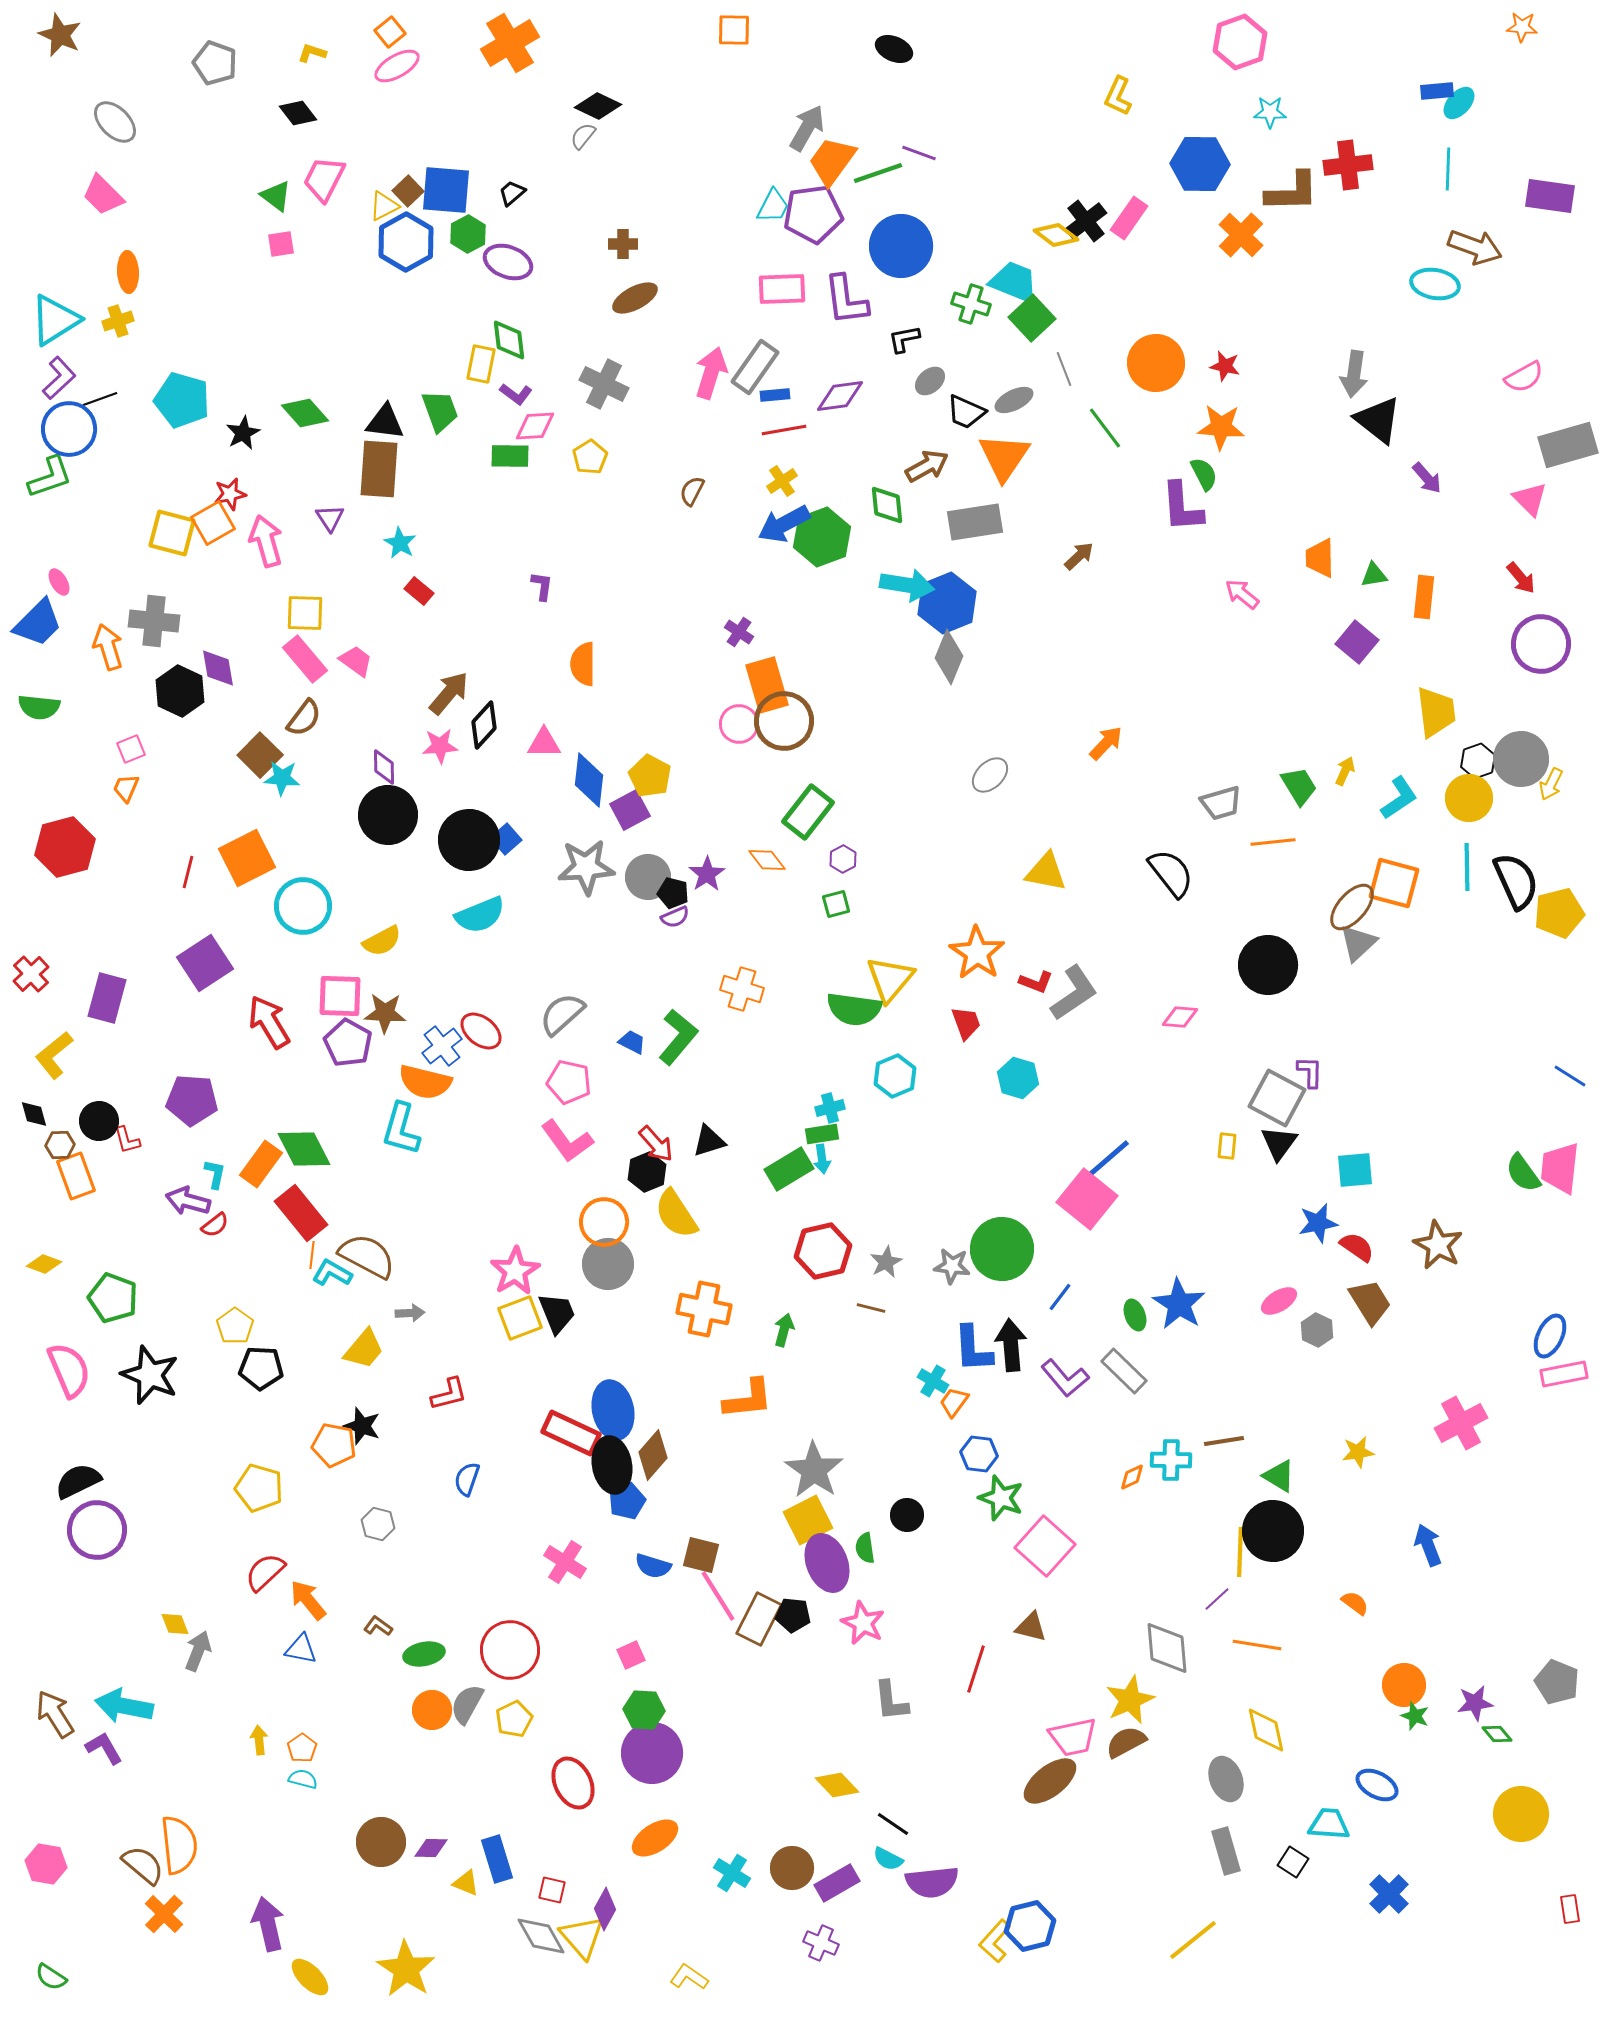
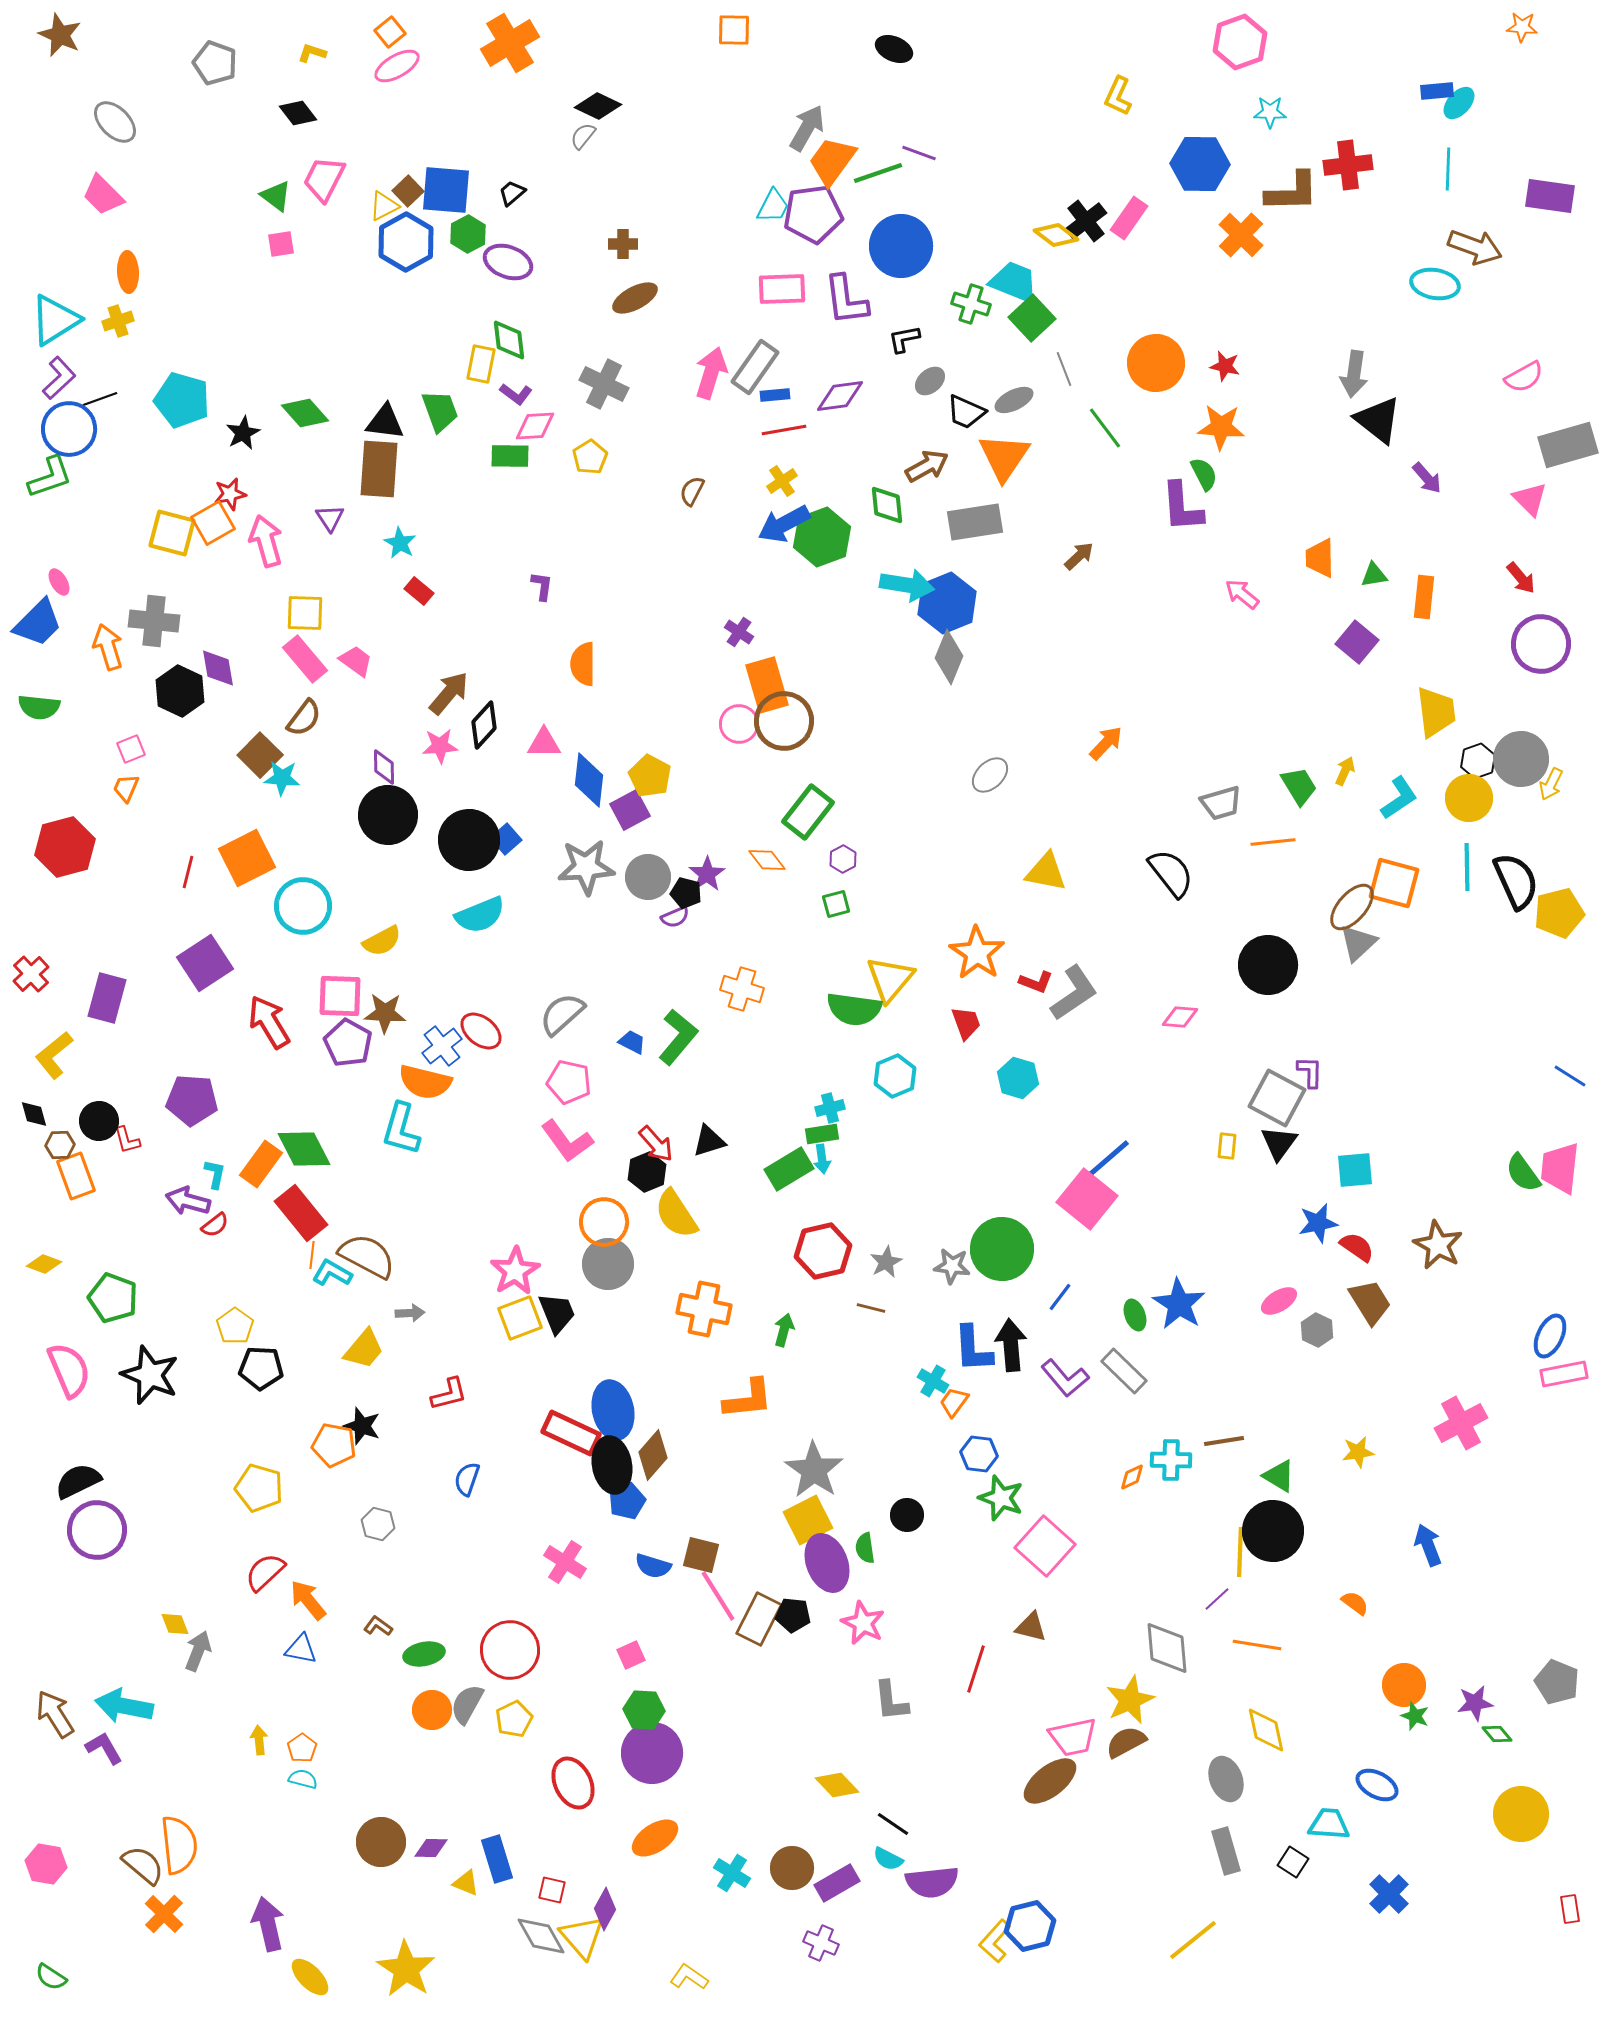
black pentagon at (673, 893): moved 13 px right
